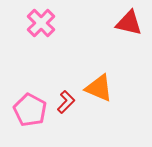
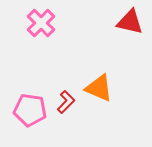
red triangle: moved 1 px right, 1 px up
pink pentagon: rotated 20 degrees counterclockwise
